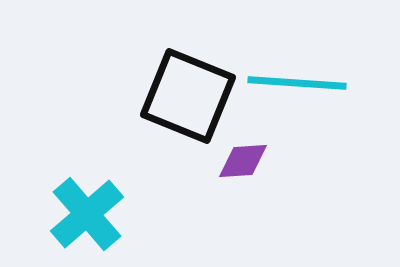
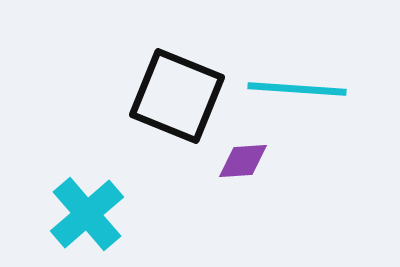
cyan line: moved 6 px down
black square: moved 11 px left
